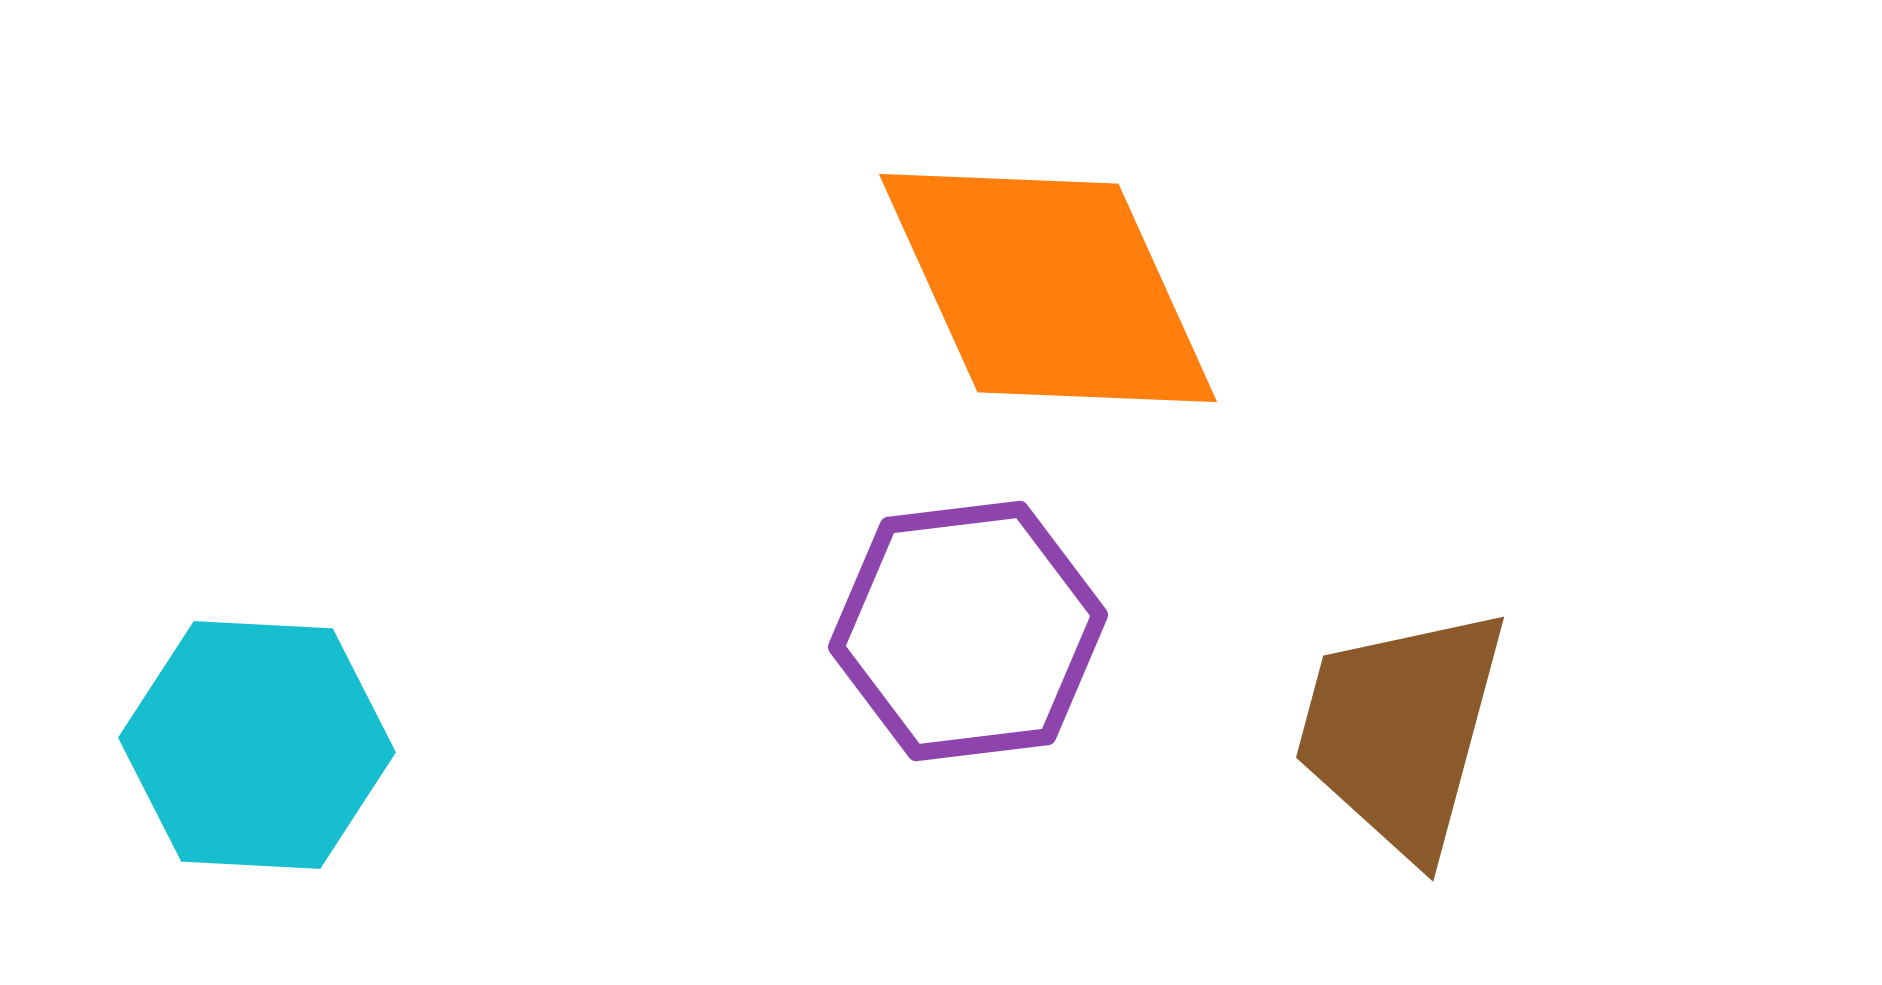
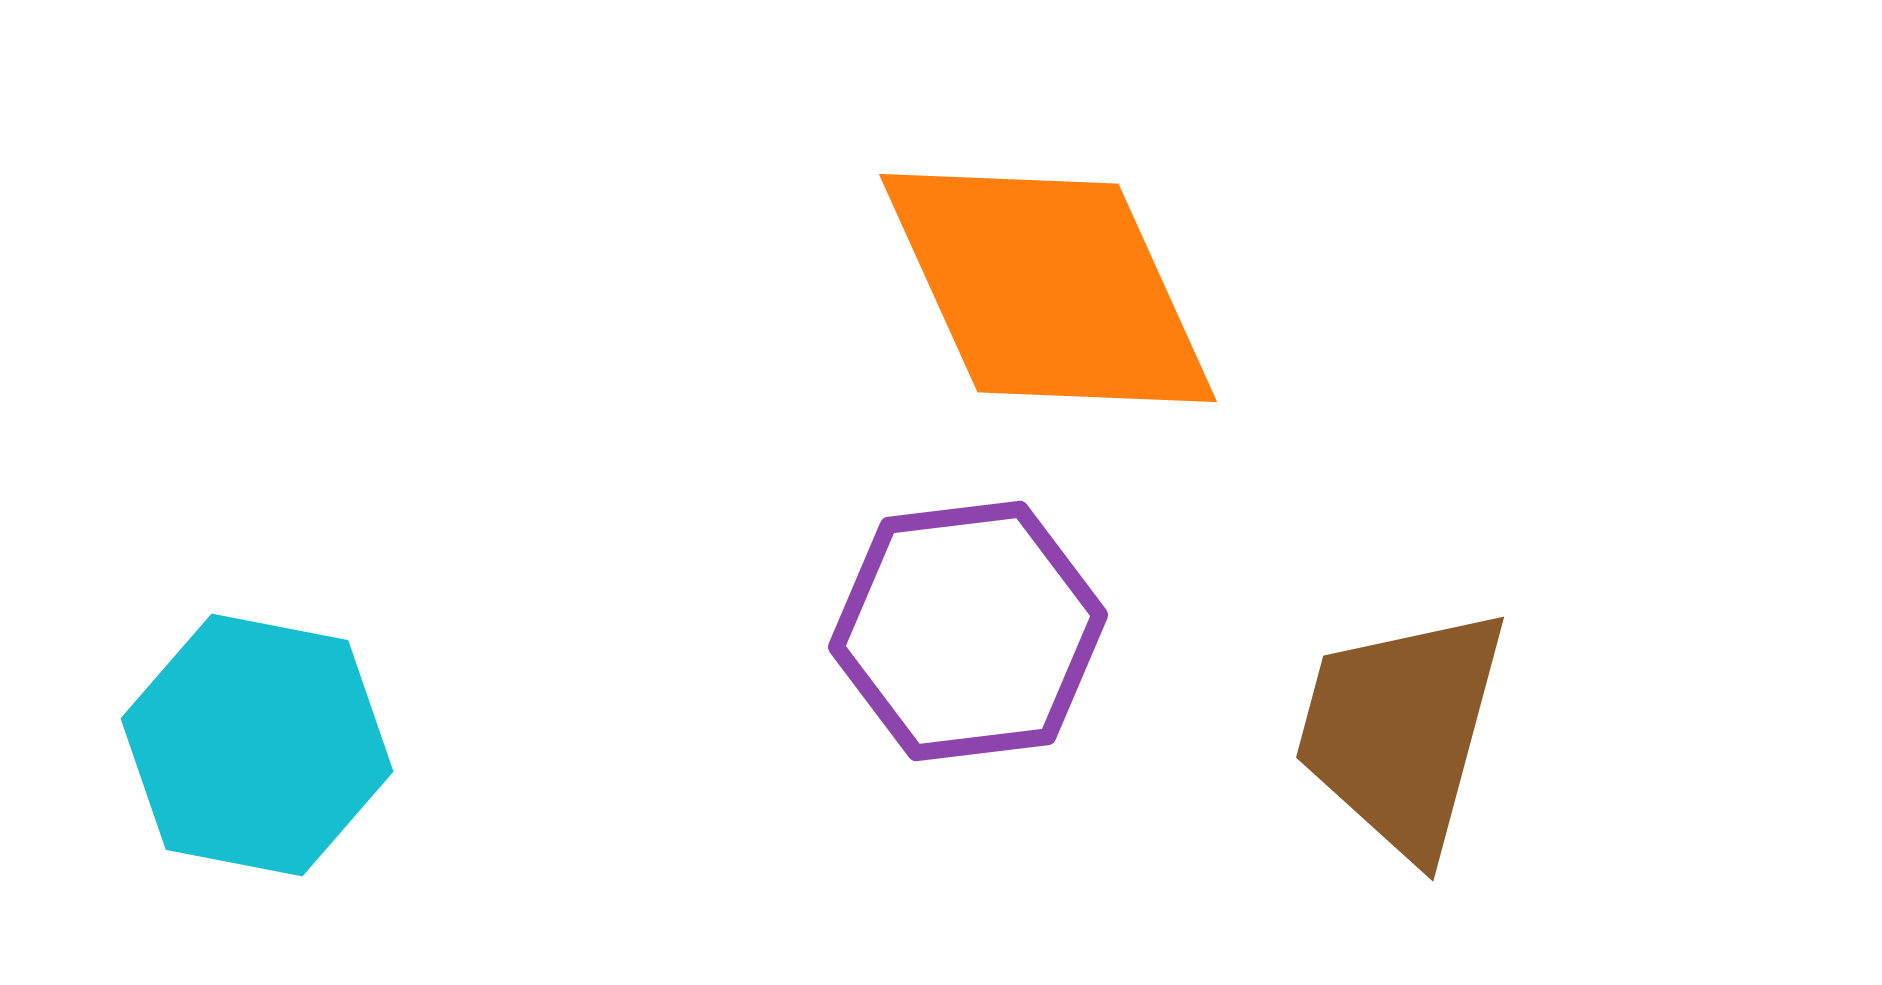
cyan hexagon: rotated 8 degrees clockwise
